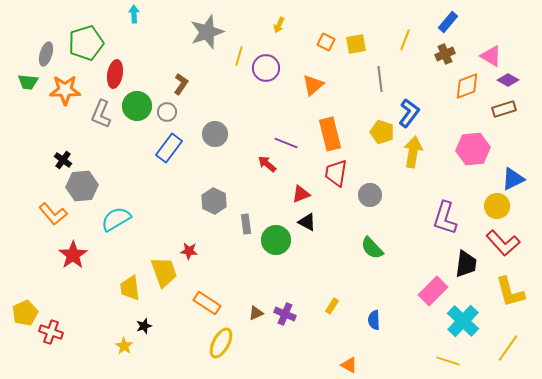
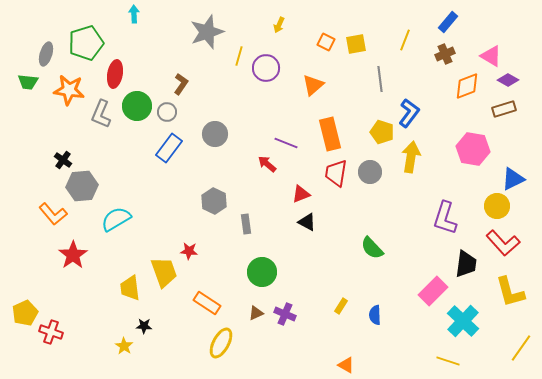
orange star at (65, 90): moved 4 px right; rotated 8 degrees clockwise
pink hexagon at (473, 149): rotated 16 degrees clockwise
yellow arrow at (413, 152): moved 2 px left, 5 px down
gray circle at (370, 195): moved 23 px up
green circle at (276, 240): moved 14 px left, 32 px down
yellow rectangle at (332, 306): moved 9 px right
blue semicircle at (374, 320): moved 1 px right, 5 px up
black star at (144, 326): rotated 21 degrees clockwise
yellow line at (508, 348): moved 13 px right
orange triangle at (349, 365): moved 3 px left
